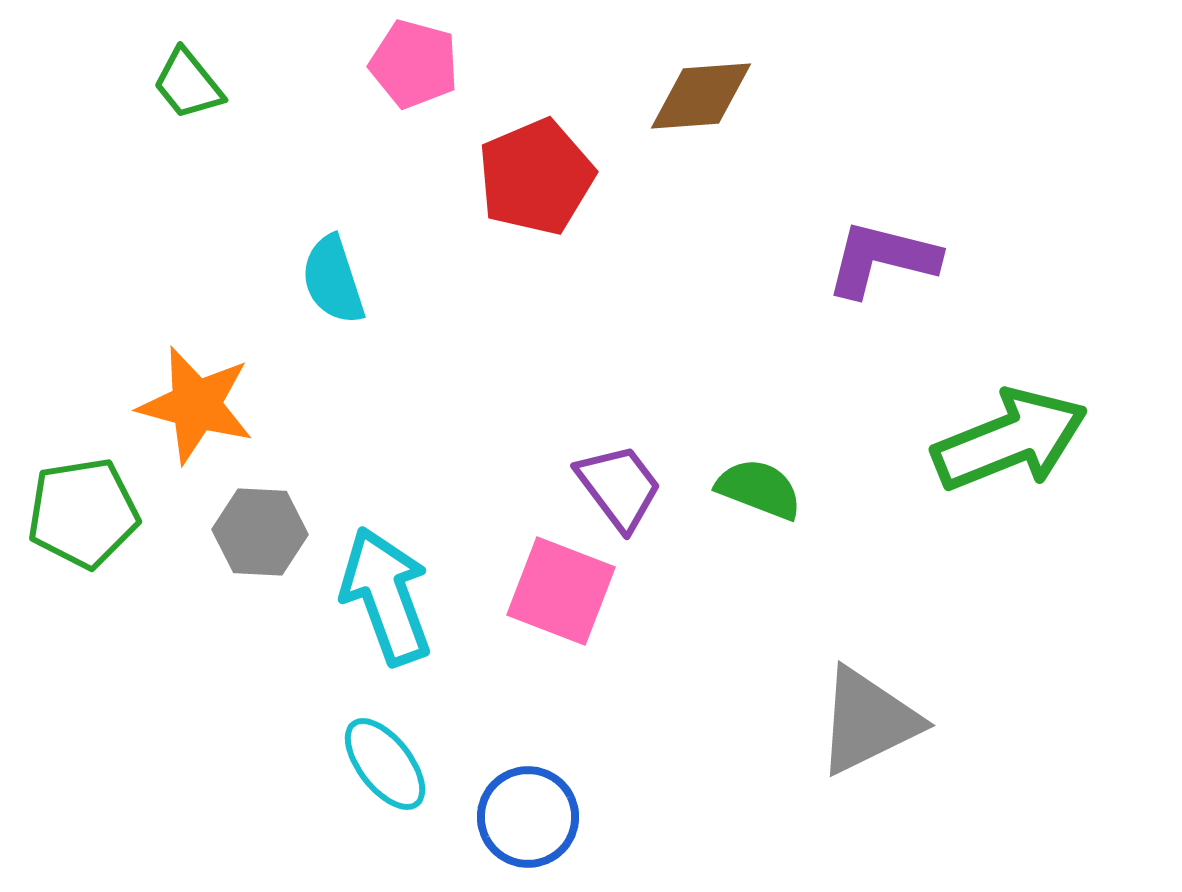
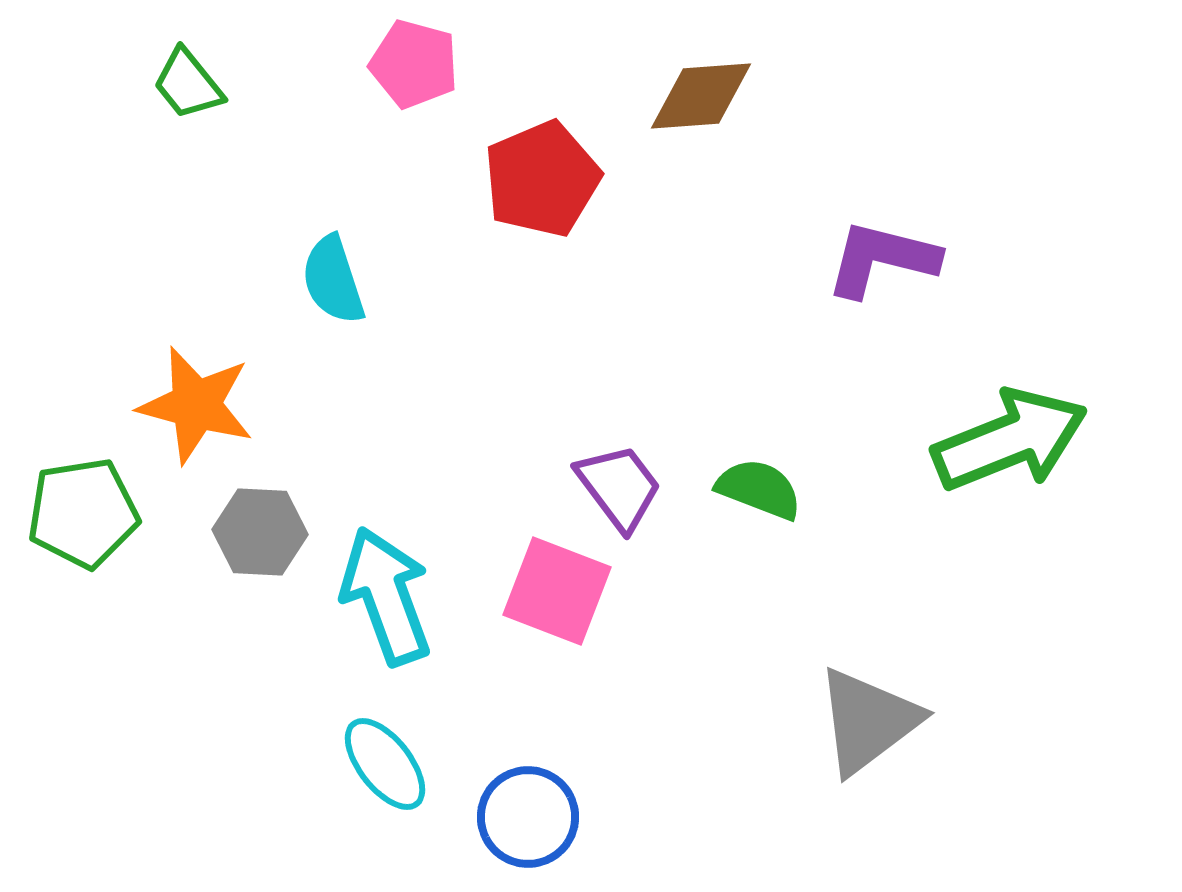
red pentagon: moved 6 px right, 2 px down
pink square: moved 4 px left
gray triangle: rotated 11 degrees counterclockwise
